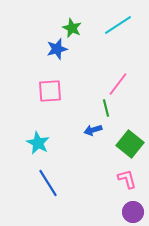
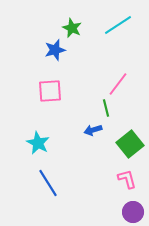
blue star: moved 2 px left, 1 px down
green square: rotated 12 degrees clockwise
